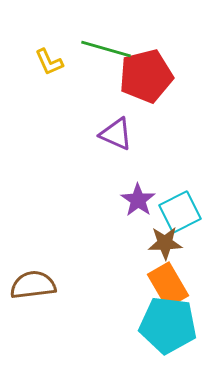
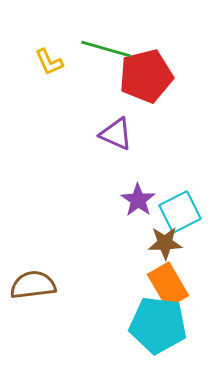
cyan pentagon: moved 10 px left
